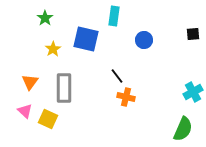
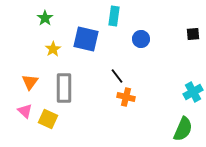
blue circle: moved 3 px left, 1 px up
